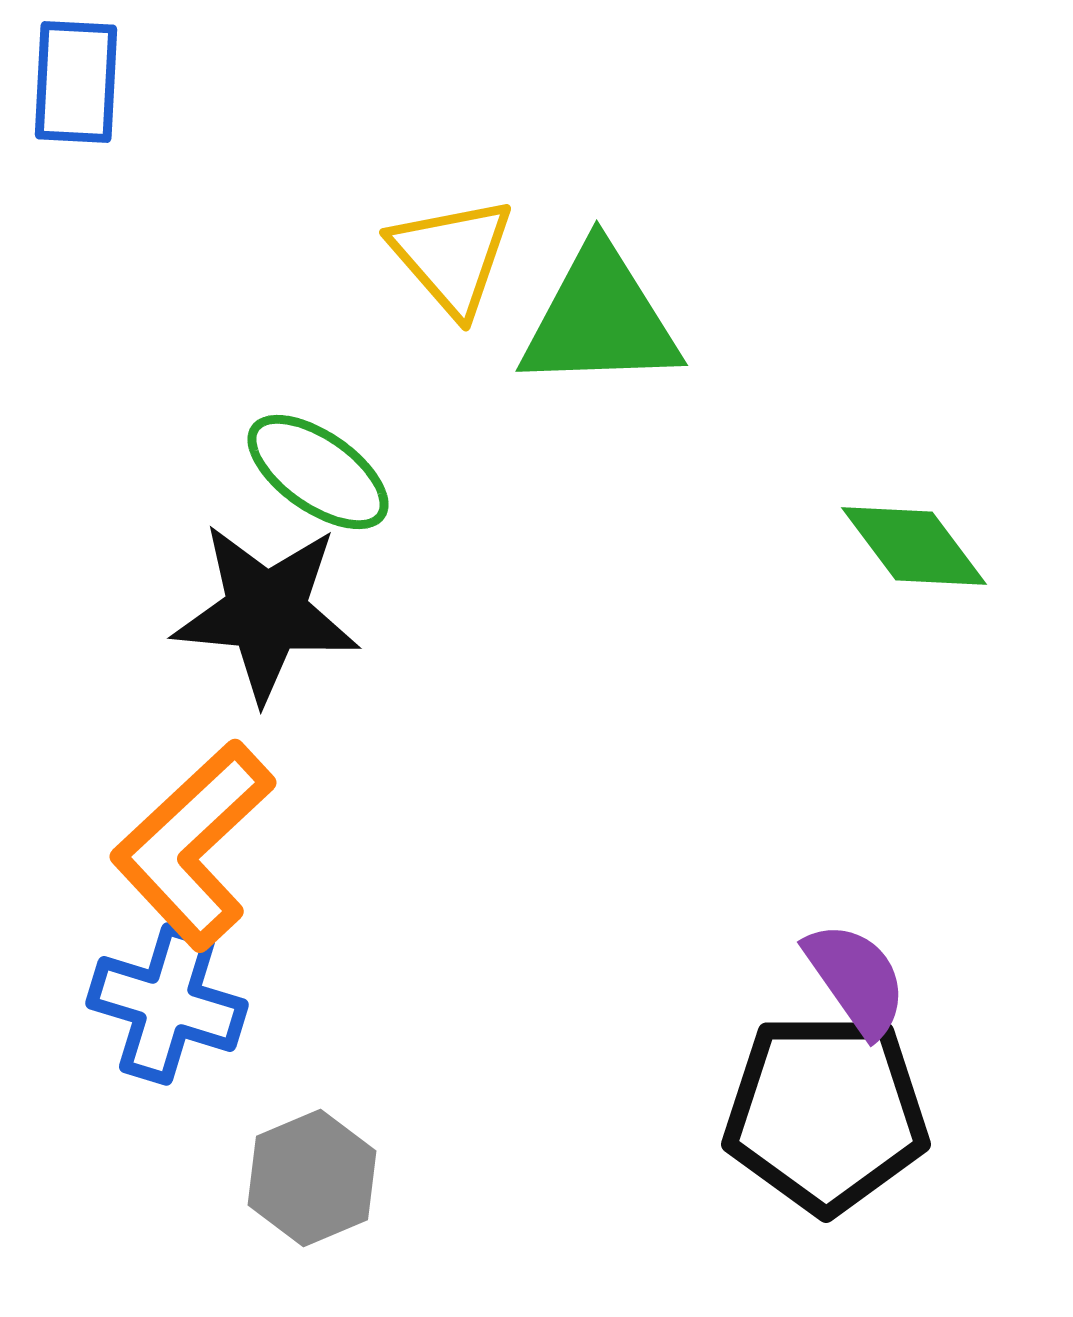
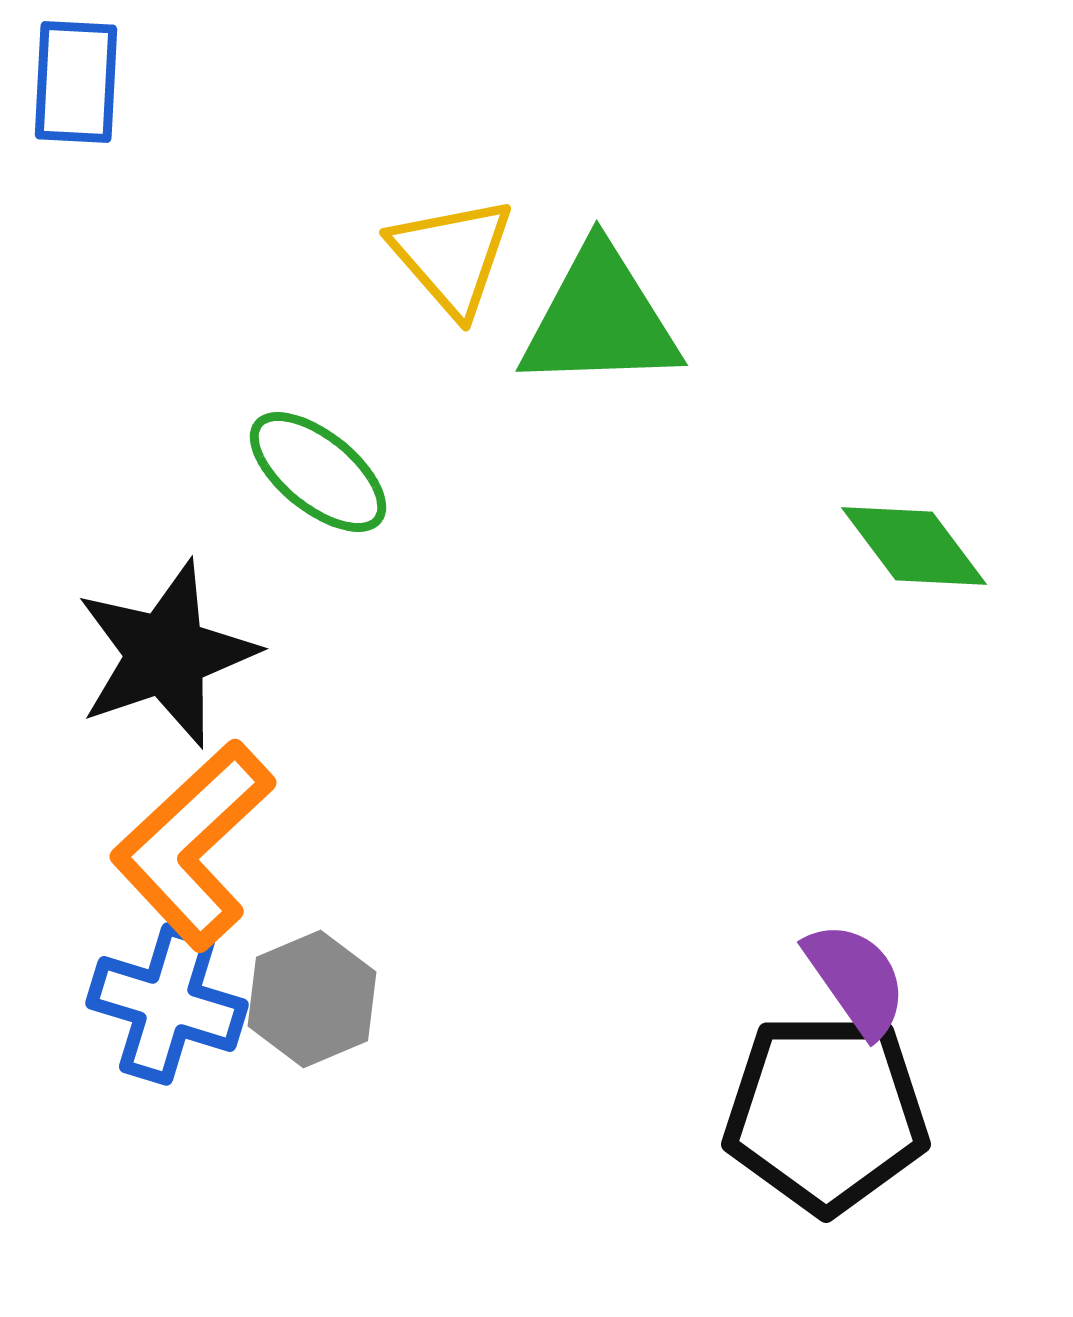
green ellipse: rotated 4 degrees clockwise
black star: moved 100 px left, 42 px down; rotated 24 degrees counterclockwise
gray hexagon: moved 179 px up
